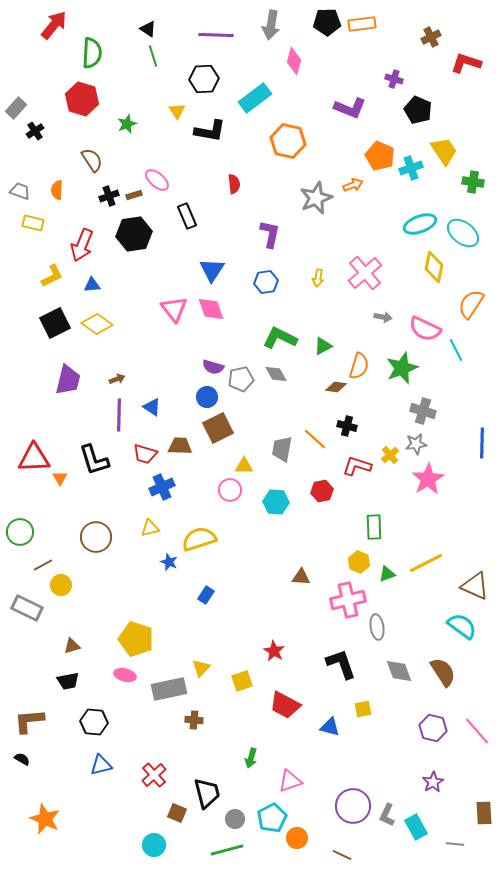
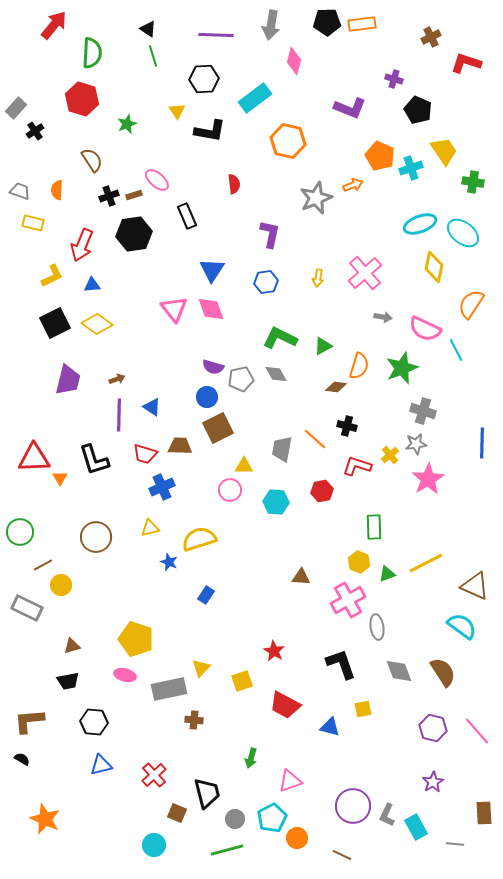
pink cross at (348, 600): rotated 16 degrees counterclockwise
